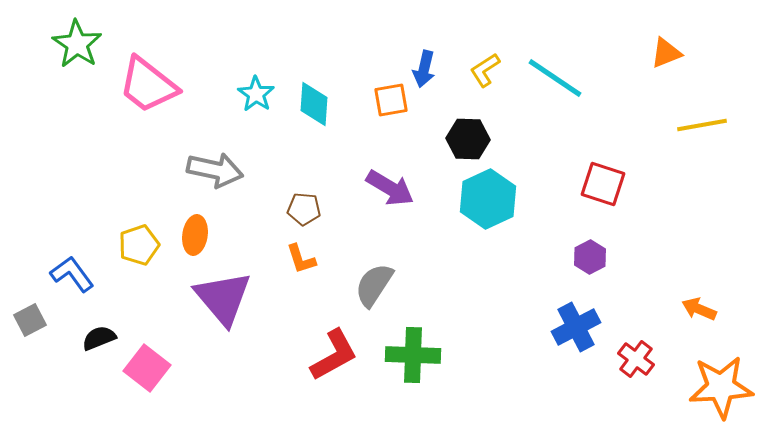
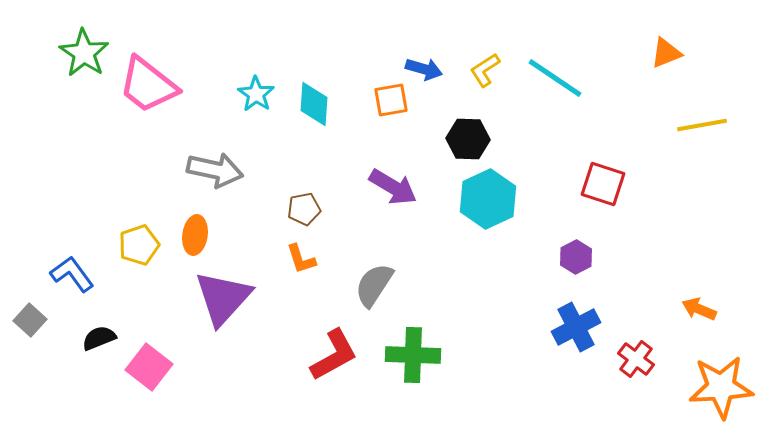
green star: moved 7 px right, 9 px down
blue arrow: rotated 87 degrees counterclockwise
purple arrow: moved 3 px right, 1 px up
brown pentagon: rotated 16 degrees counterclockwise
purple hexagon: moved 14 px left
purple triangle: rotated 22 degrees clockwise
gray square: rotated 20 degrees counterclockwise
pink square: moved 2 px right, 1 px up
